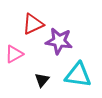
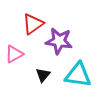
red triangle: rotated 10 degrees counterclockwise
black triangle: moved 1 px right, 5 px up
